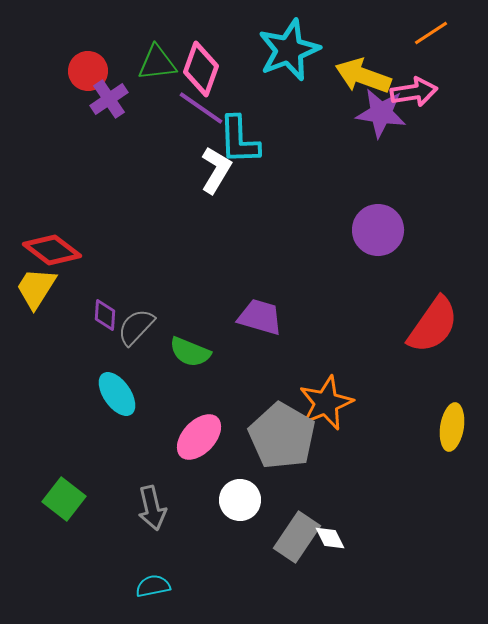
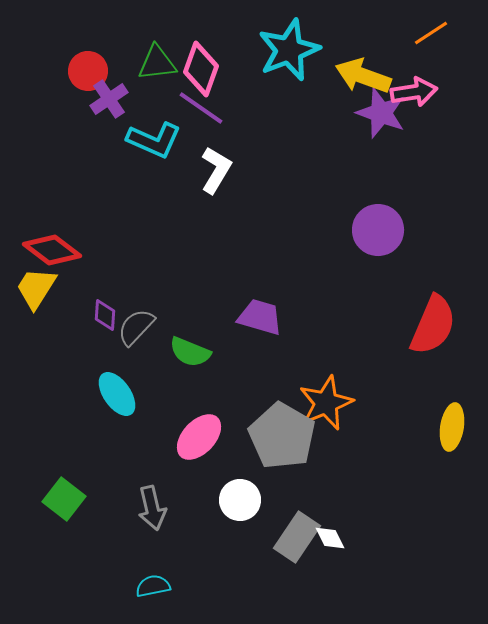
purple star: rotated 12 degrees clockwise
cyan L-shape: moved 85 px left; rotated 64 degrees counterclockwise
red semicircle: rotated 12 degrees counterclockwise
